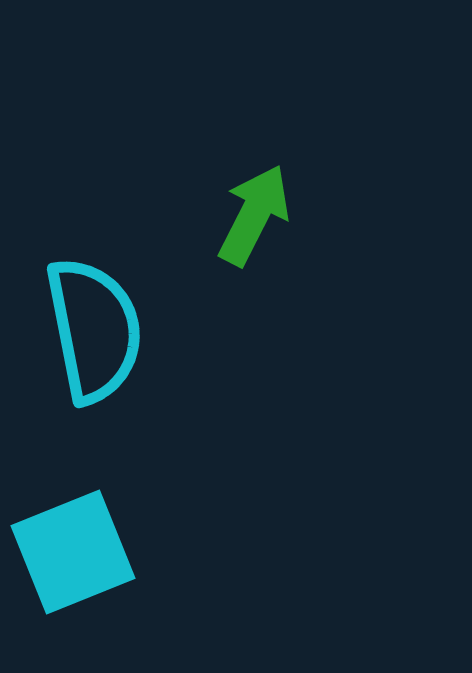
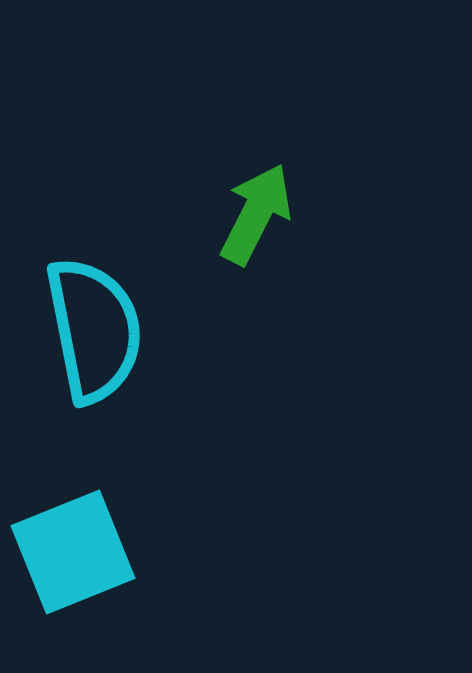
green arrow: moved 2 px right, 1 px up
